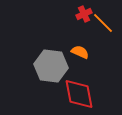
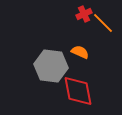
red diamond: moved 1 px left, 3 px up
